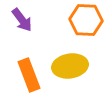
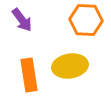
orange rectangle: rotated 12 degrees clockwise
